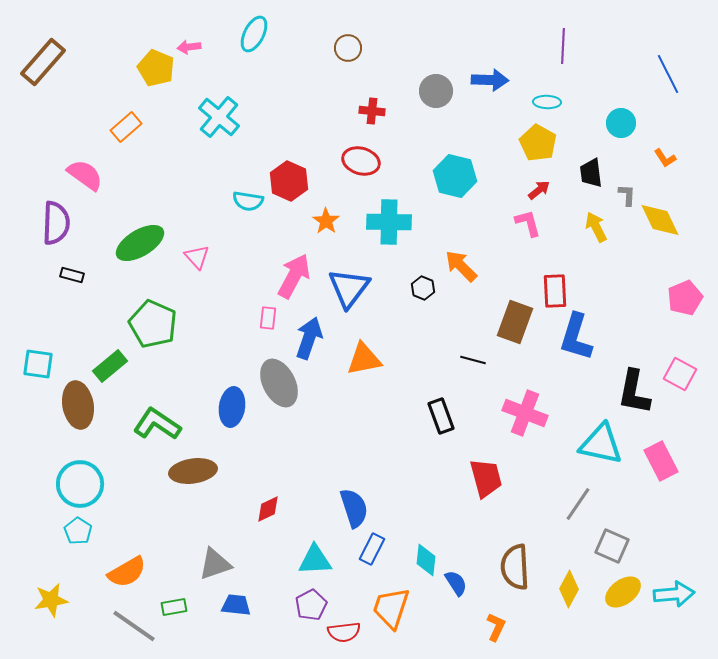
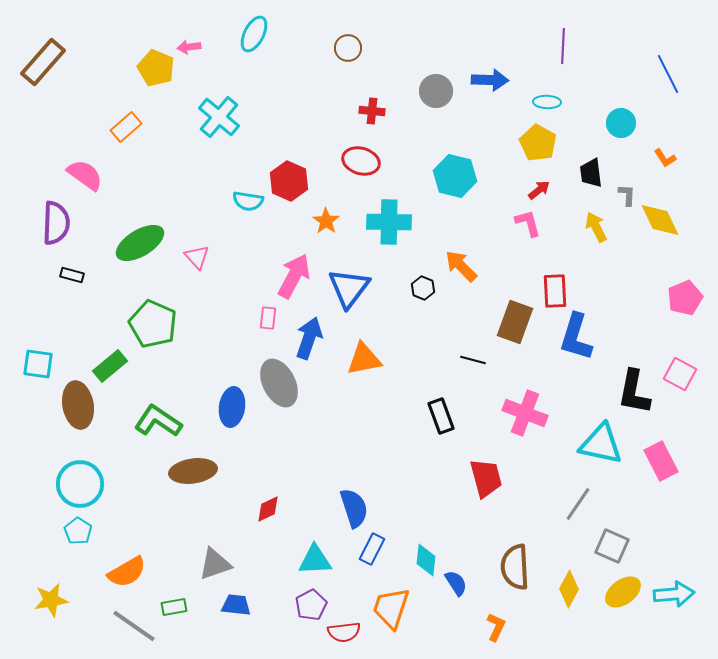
green L-shape at (157, 424): moved 1 px right, 3 px up
